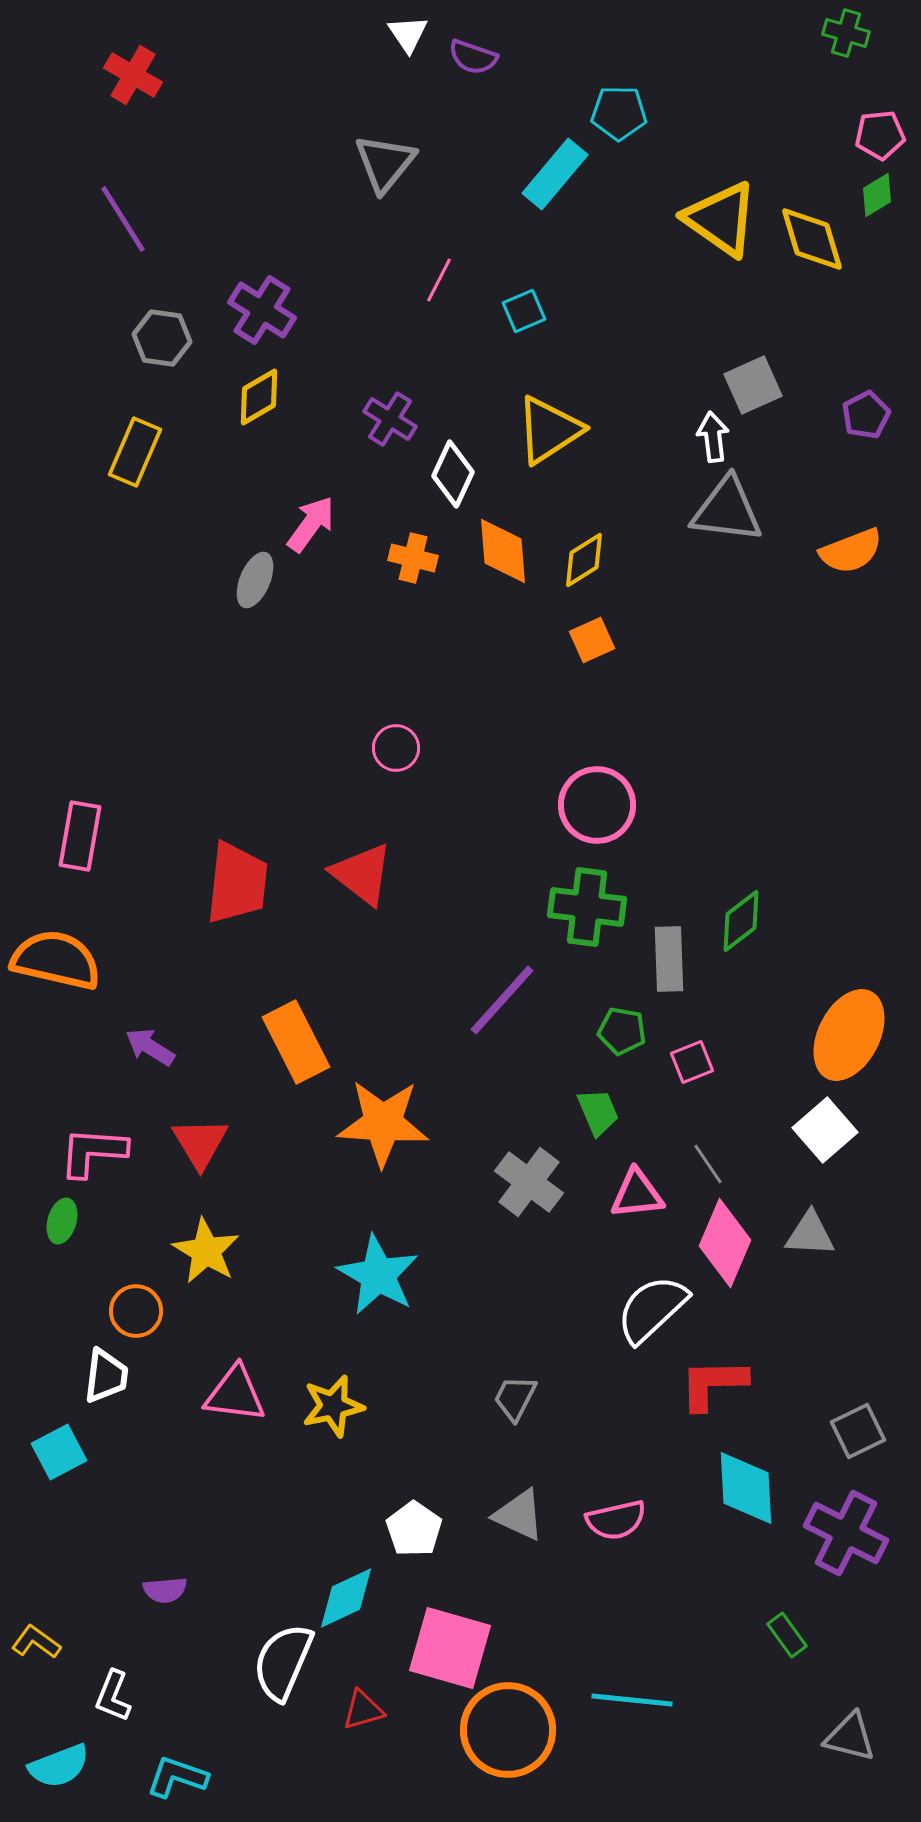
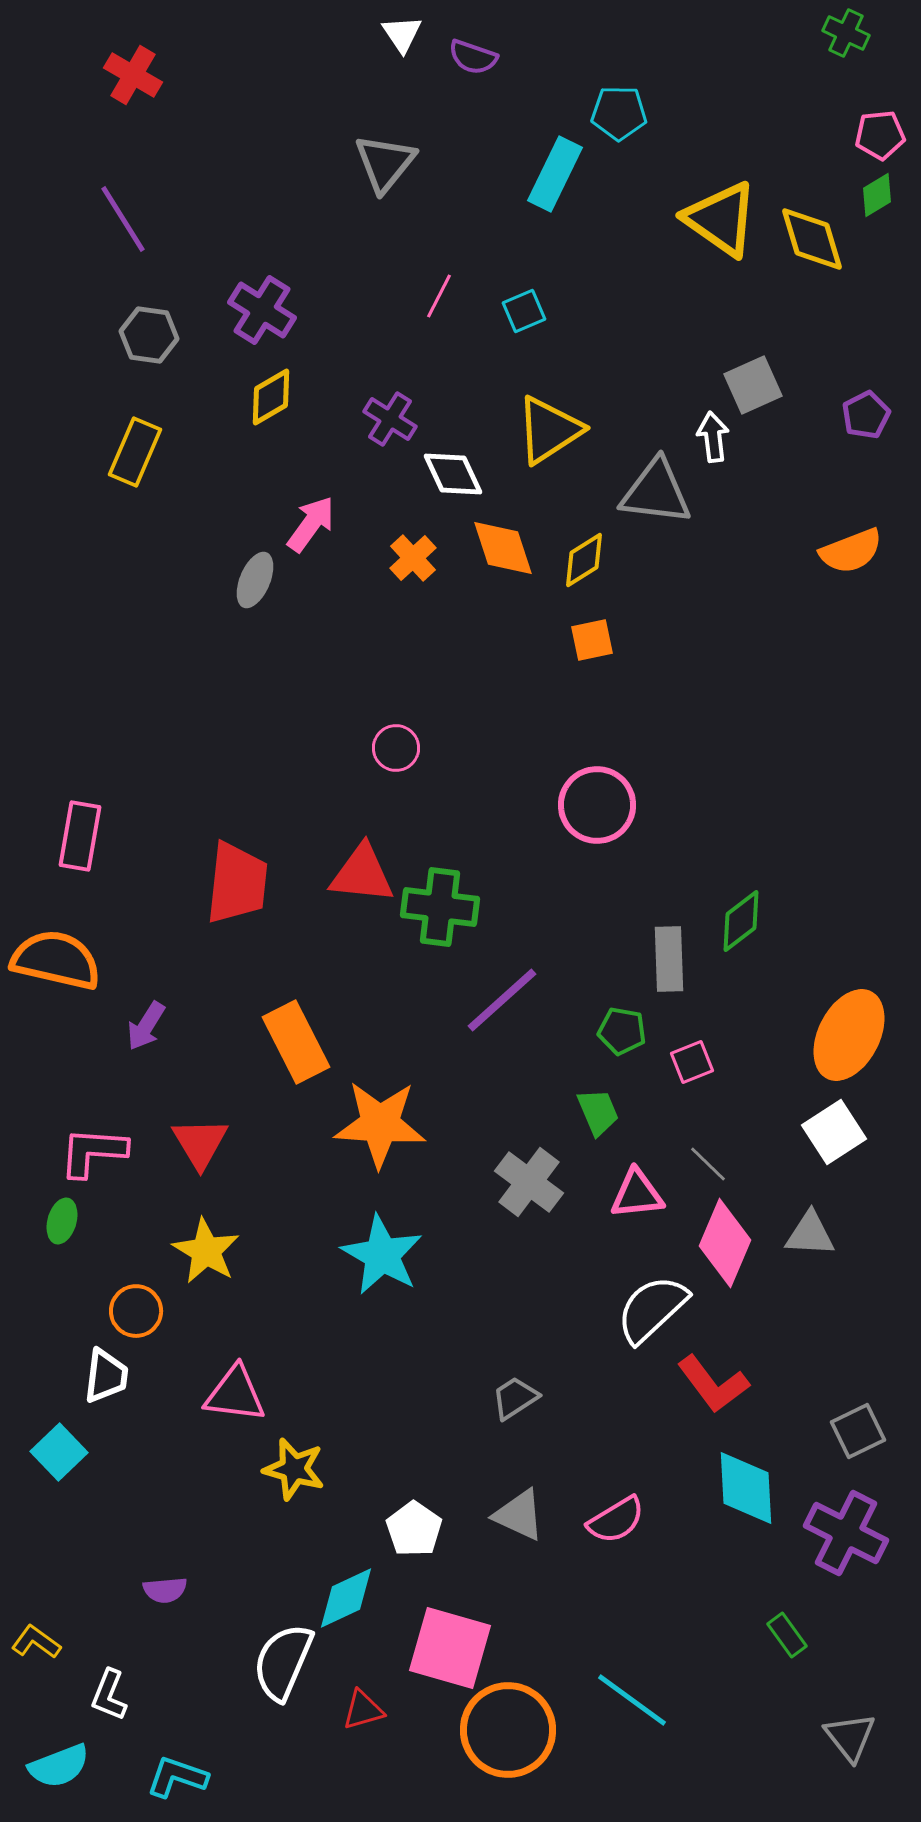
green cross at (846, 33): rotated 9 degrees clockwise
white triangle at (408, 34): moved 6 px left
cyan rectangle at (555, 174): rotated 14 degrees counterclockwise
pink line at (439, 280): moved 16 px down
gray hexagon at (162, 338): moved 13 px left, 3 px up
yellow diamond at (259, 397): moved 12 px right
white diamond at (453, 474): rotated 50 degrees counterclockwise
gray triangle at (727, 510): moved 71 px left, 18 px up
orange diamond at (503, 551): moved 3 px up; rotated 14 degrees counterclockwise
orange cross at (413, 558): rotated 33 degrees clockwise
orange square at (592, 640): rotated 12 degrees clockwise
red triangle at (362, 874): rotated 32 degrees counterclockwise
green cross at (587, 907): moved 147 px left
purple line at (502, 1000): rotated 6 degrees clockwise
purple arrow at (150, 1047): moved 4 px left, 21 px up; rotated 90 degrees counterclockwise
orange star at (383, 1123): moved 3 px left, 1 px down
white square at (825, 1130): moved 9 px right, 2 px down; rotated 8 degrees clockwise
gray line at (708, 1164): rotated 12 degrees counterclockwise
cyan star at (378, 1275): moved 4 px right, 20 px up
red L-shape at (713, 1384): rotated 126 degrees counterclockwise
gray trapezoid at (515, 1398): rotated 30 degrees clockwise
yellow star at (333, 1406): moved 39 px left, 63 px down; rotated 28 degrees clockwise
cyan square at (59, 1452): rotated 16 degrees counterclockwise
pink semicircle at (616, 1520): rotated 18 degrees counterclockwise
white L-shape at (113, 1696): moved 4 px left, 1 px up
cyan line at (632, 1700): rotated 30 degrees clockwise
gray triangle at (850, 1737): rotated 38 degrees clockwise
